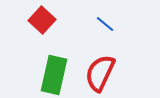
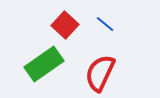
red square: moved 23 px right, 5 px down
green rectangle: moved 10 px left, 11 px up; rotated 42 degrees clockwise
